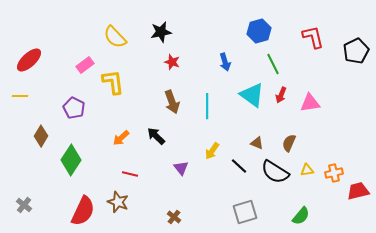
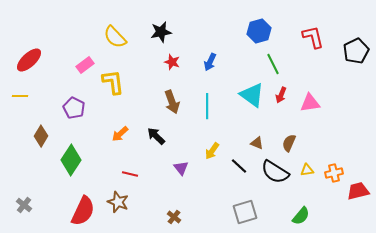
blue arrow: moved 15 px left; rotated 42 degrees clockwise
orange arrow: moved 1 px left, 4 px up
